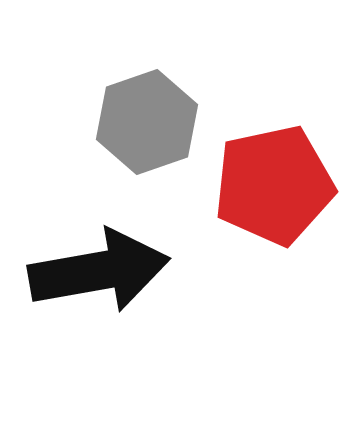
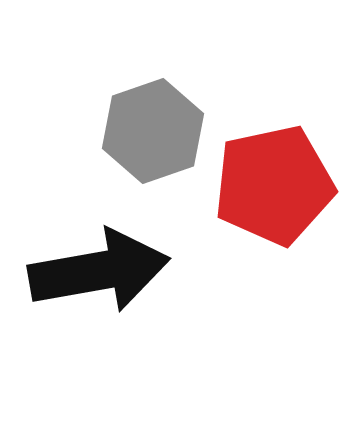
gray hexagon: moved 6 px right, 9 px down
